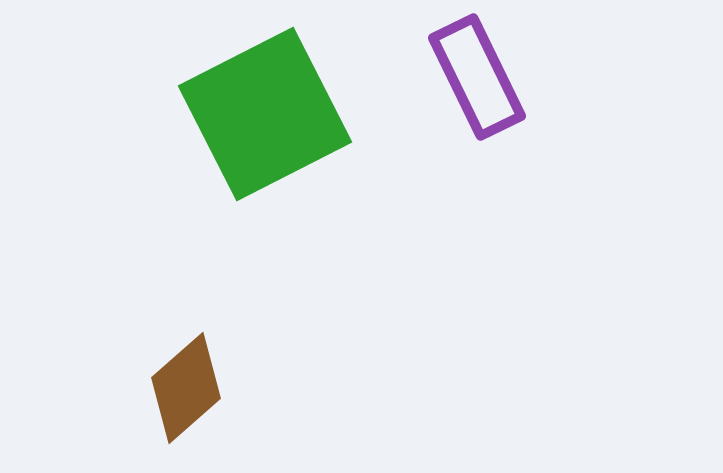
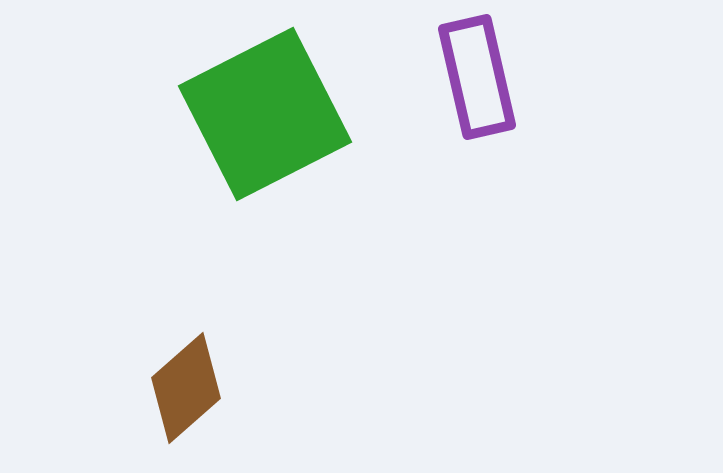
purple rectangle: rotated 13 degrees clockwise
